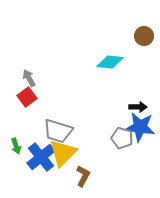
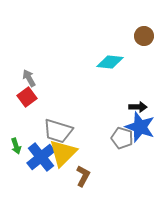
blue star: rotated 12 degrees clockwise
